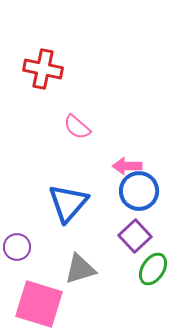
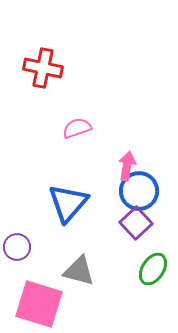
red cross: moved 1 px up
pink semicircle: moved 1 px down; rotated 120 degrees clockwise
pink arrow: rotated 100 degrees clockwise
purple square: moved 1 px right, 13 px up
gray triangle: moved 1 px left, 2 px down; rotated 32 degrees clockwise
